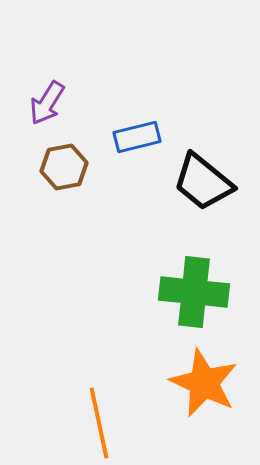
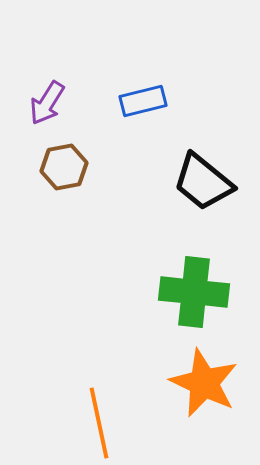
blue rectangle: moved 6 px right, 36 px up
